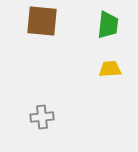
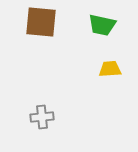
brown square: moved 1 px left, 1 px down
green trapezoid: moved 6 px left; rotated 96 degrees clockwise
